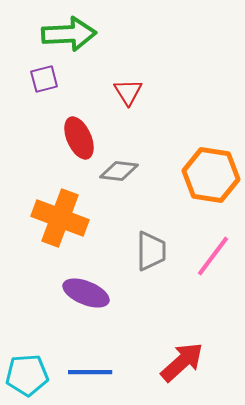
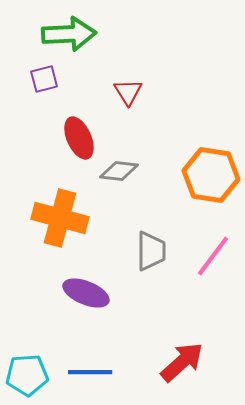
orange cross: rotated 6 degrees counterclockwise
